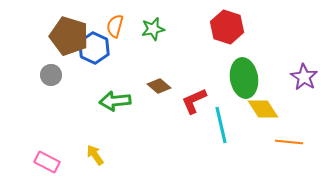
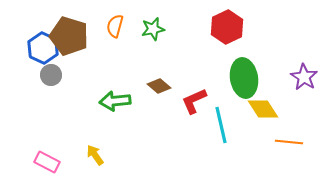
red hexagon: rotated 16 degrees clockwise
blue hexagon: moved 51 px left
